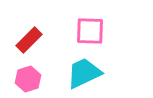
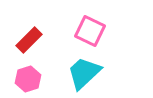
pink square: rotated 24 degrees clockwise
cyan trapezoid: rotated 18 degrees counterclockwise
